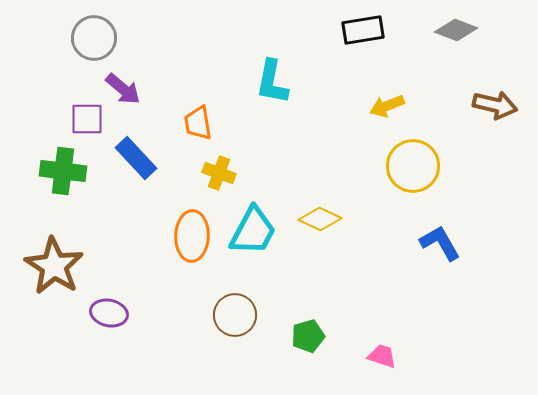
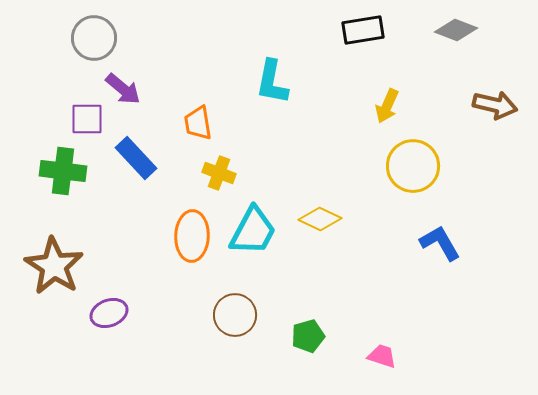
yellow arrow: rotated 44 degrees counterclockwise
purple ellipse: rotated 33 degrees counterclockwise
